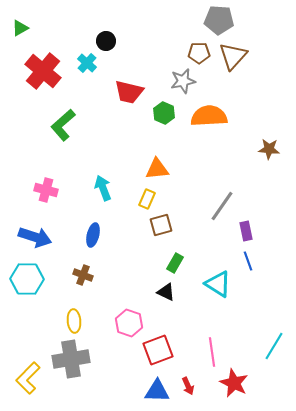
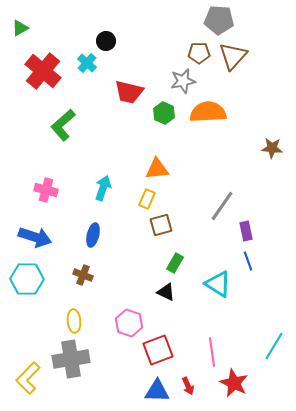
orange semicircle: moved 1 px left, 4 px up
brown star: moved 3 px right, 1 px up
cyan arrow: rotated 40 degrees clockwise
